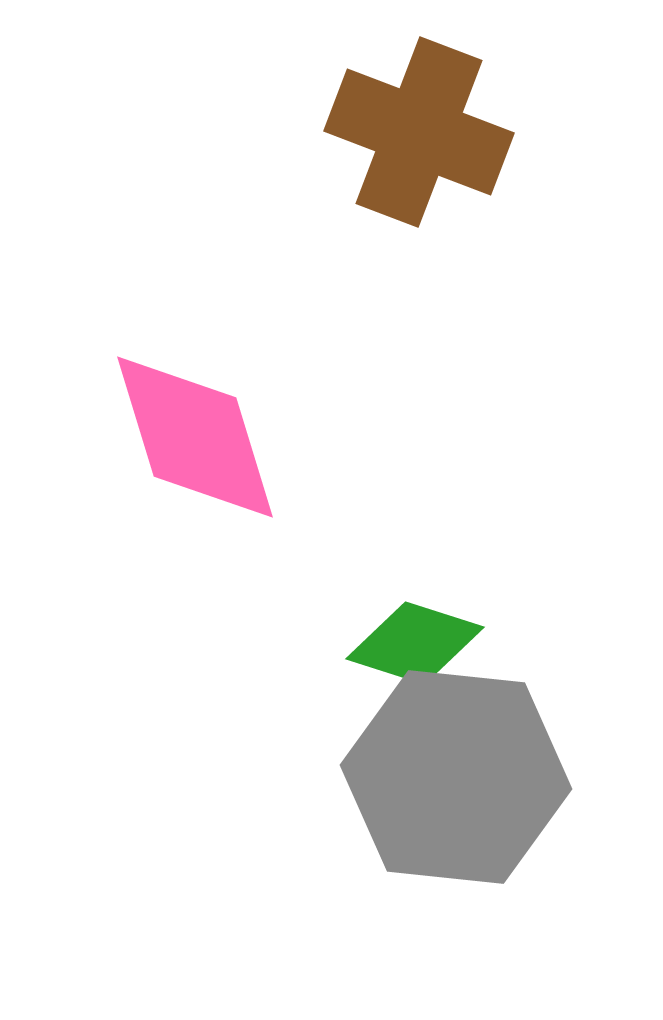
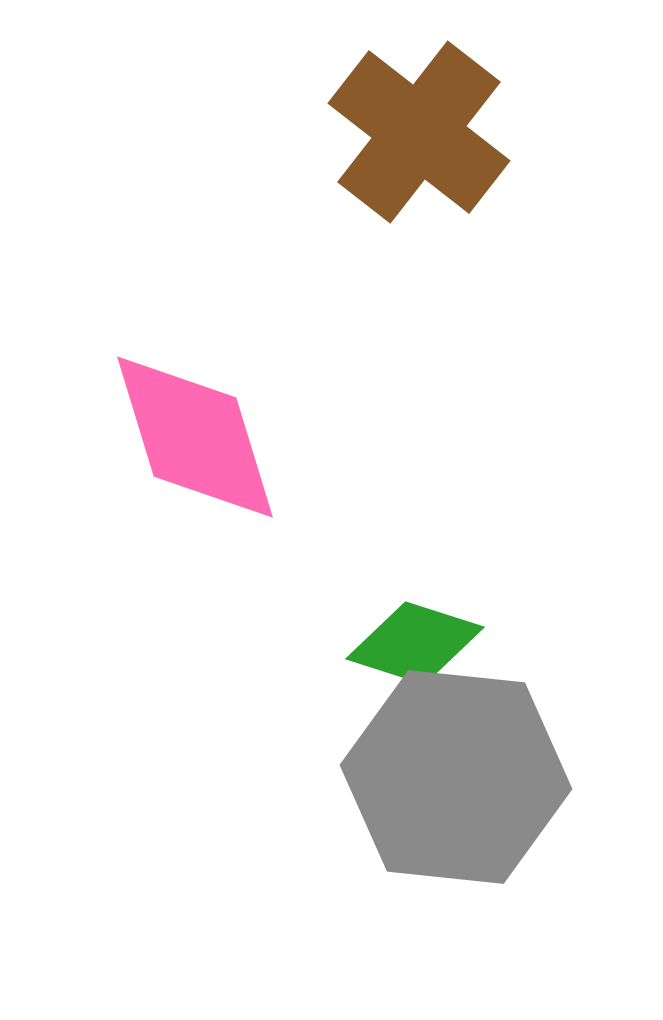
brown cross: rotated 17 degrees clockwise
